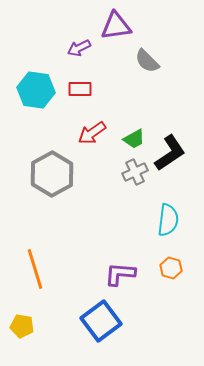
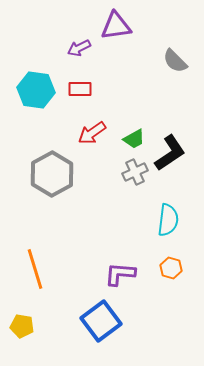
gray semicircle: moved 28 px right
